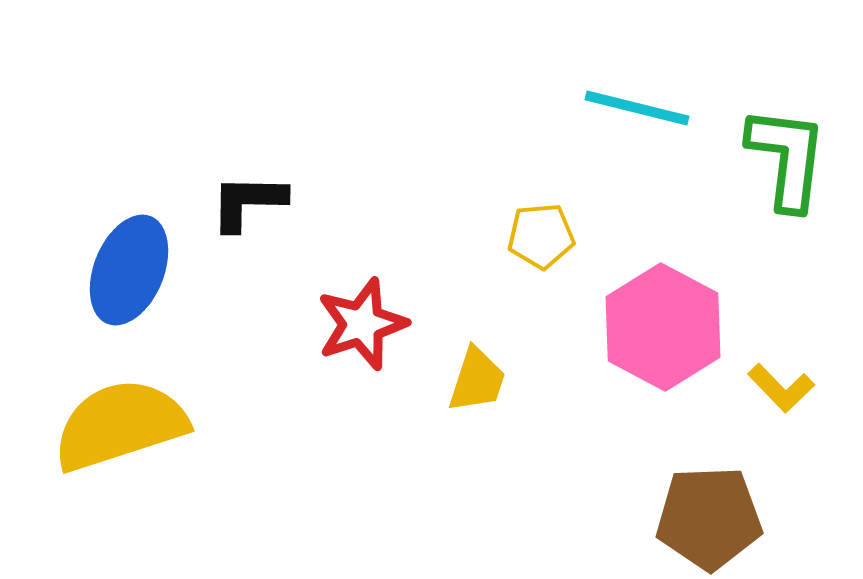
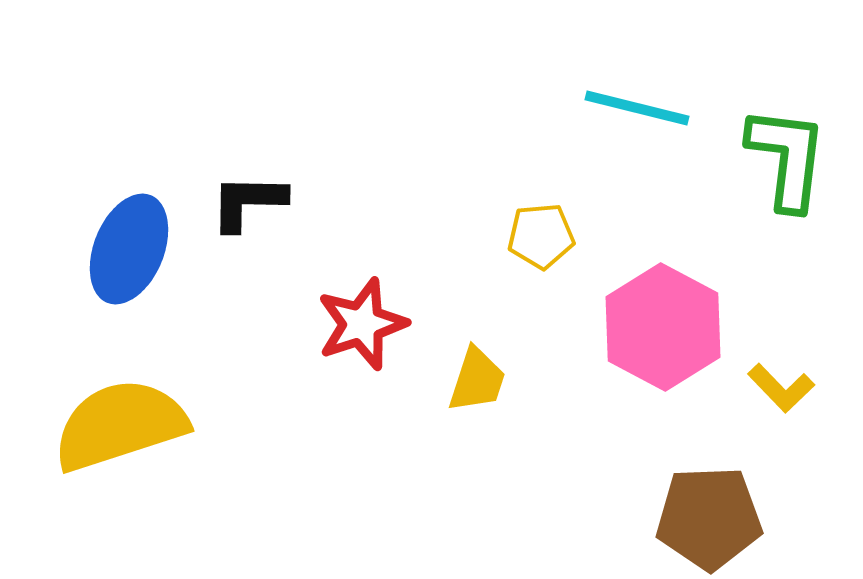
blue ellipse: moved 21 px up
